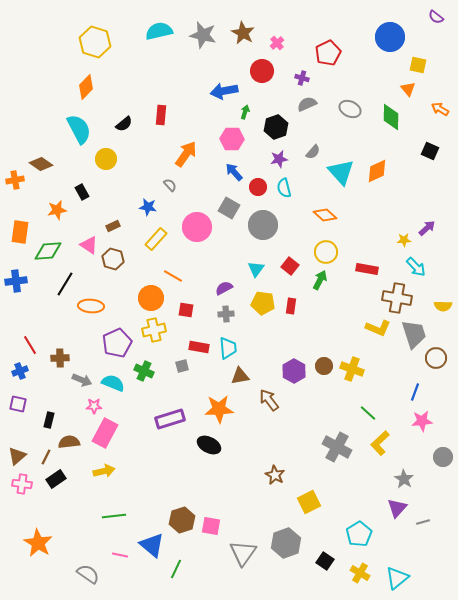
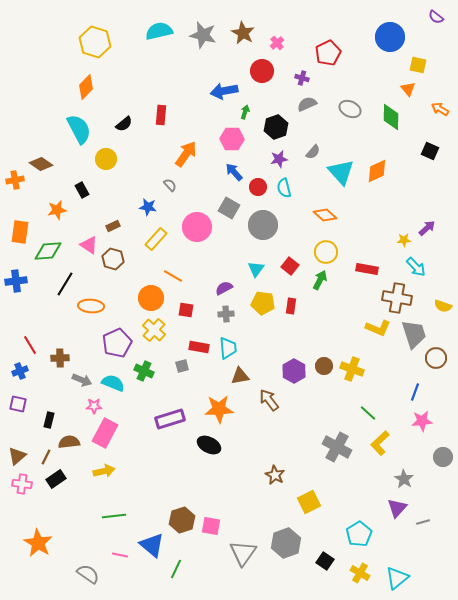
black rectangle at (82, 192): moved 2 px up
yellow semicircle at (443, 306): rotated 18 degrees clockwise
yellow cross at (154, 330): rotated 35 degrees counterclockwise
